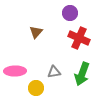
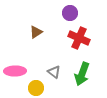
brown triangle: rotated 16 degrees clockwise
gray triangle: rotated 48 degrees clockwise
